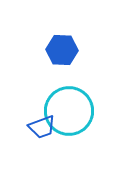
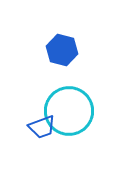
blue hexagon: rotated 12 degrees clockwise
